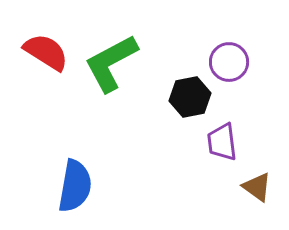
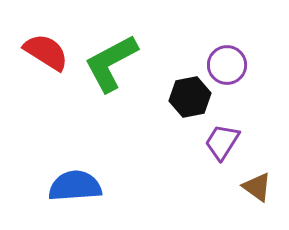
purple circle: moved 2 px left, 3 px down
purple trapezoid: rotated 39 degrees clockwise
blue semicircle: rotated 104 degrees counterclockwise
